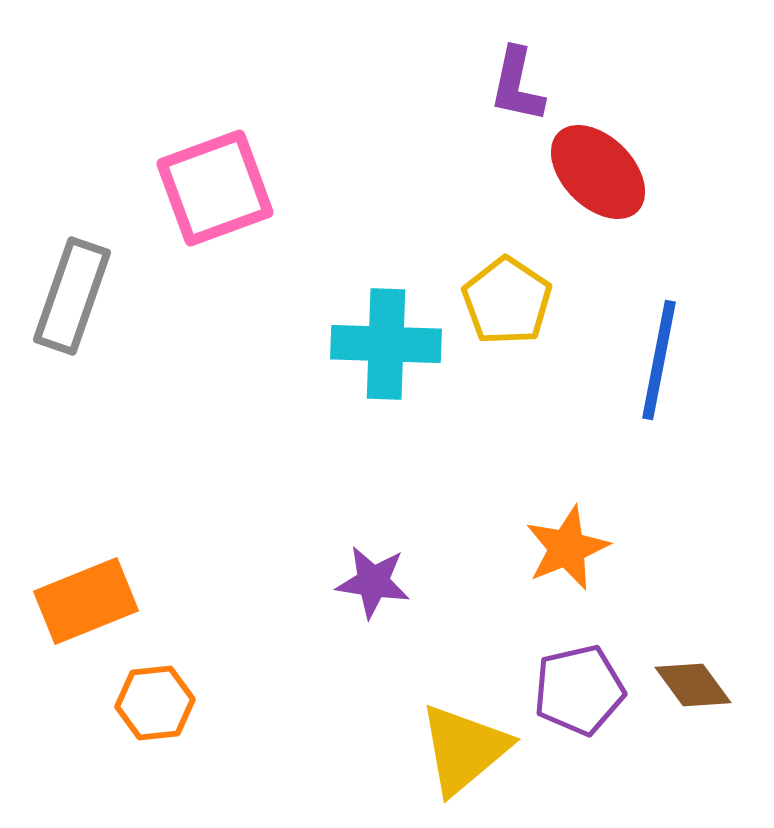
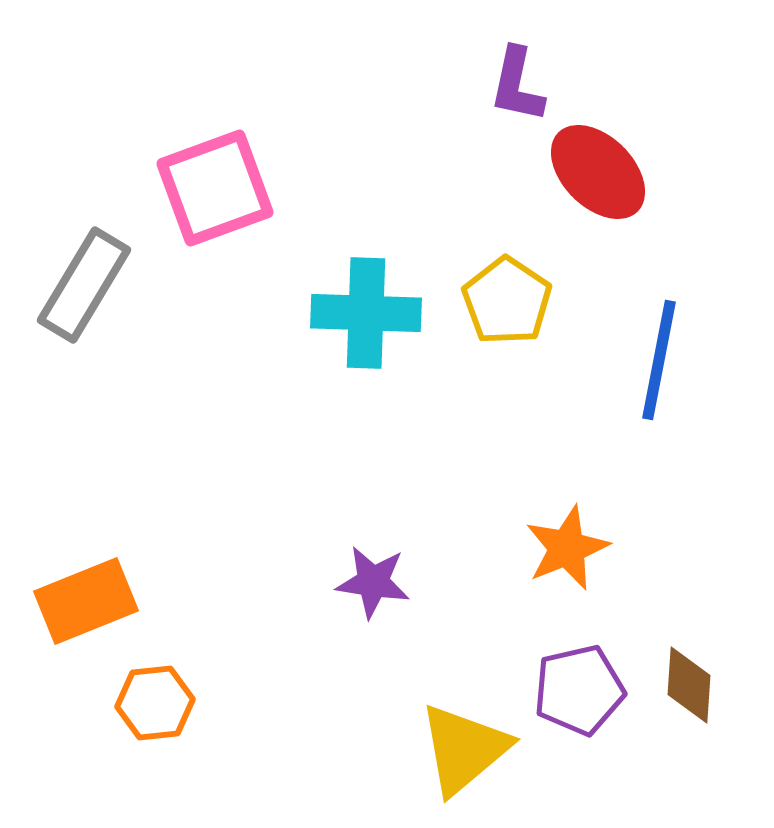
gray rectangle: moved 12 px right, 11 px up; rotated 12 degrees clockwise
cyan cross: moved 20 px left, 31 px up
brown diamond: moved 4 px left; rotated 40 degrees clockwise
